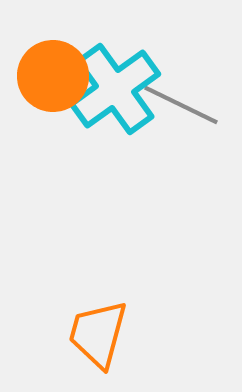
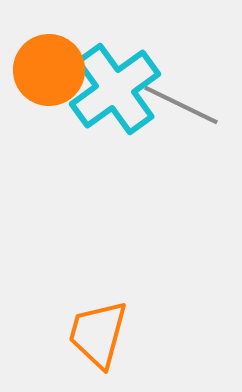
orange circle: moved 4 px left, 6 px up
